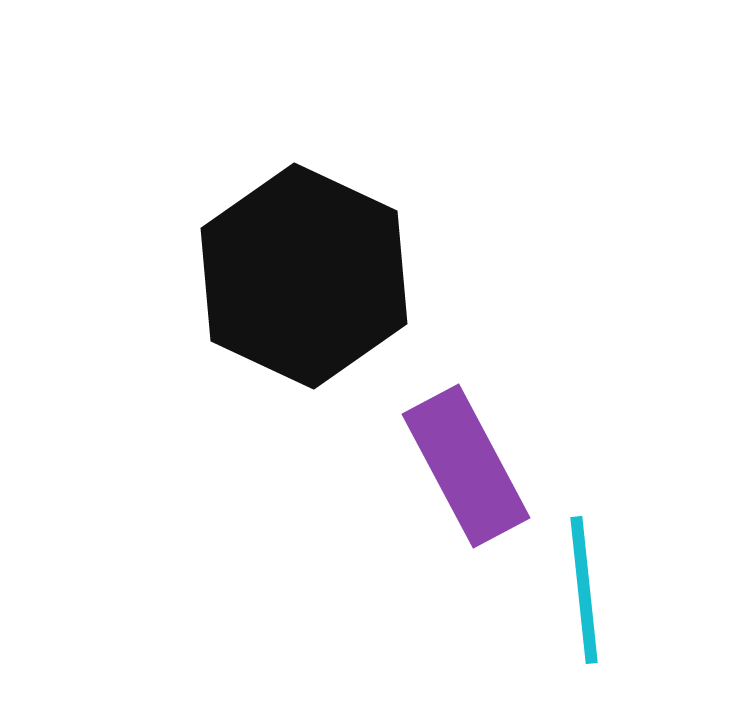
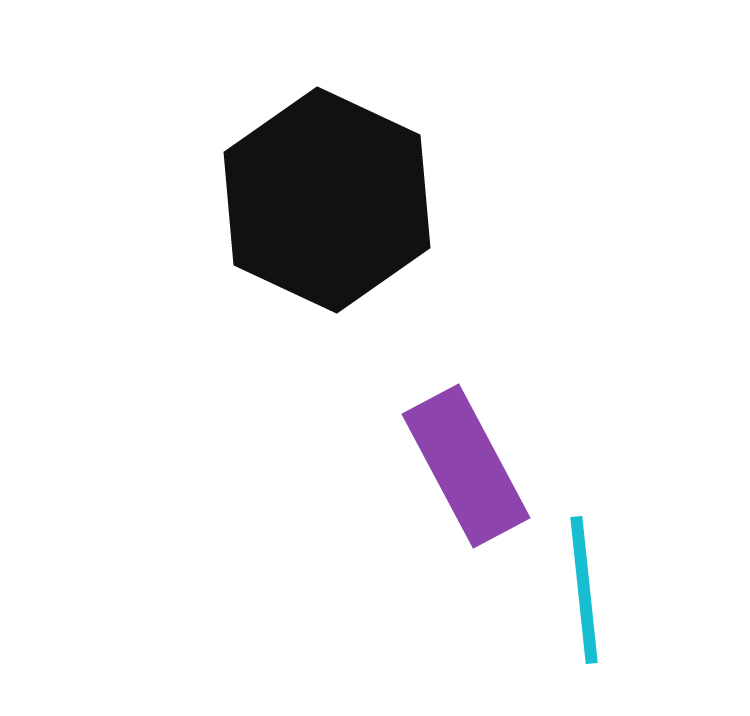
black hexagon: moved 23 px right, 76 px up
